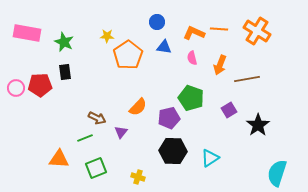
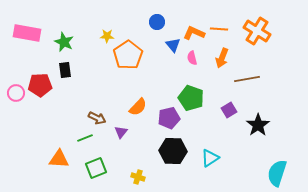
blue triangle: moved 9 px right, 2 px up; rotated 42 degrees clockwise
orange arrow: moved 2 px right, 7 px up
black rectangle: moved 2 px up
pink circle: moved 5 px down
